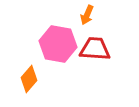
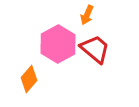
pink hexagon: rotated 21 degrees clockwise
red trapezoid: rotated 36 degrees clockwise
